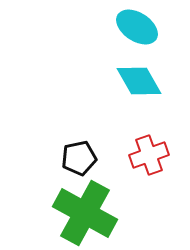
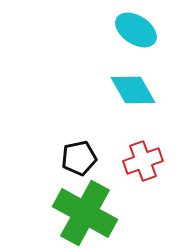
cyan ellipse: moved 1 px left, 3 px down
cyan diamond: moved 6 px left, 9 px down
red cross: moved 6 px left, 6 px down
